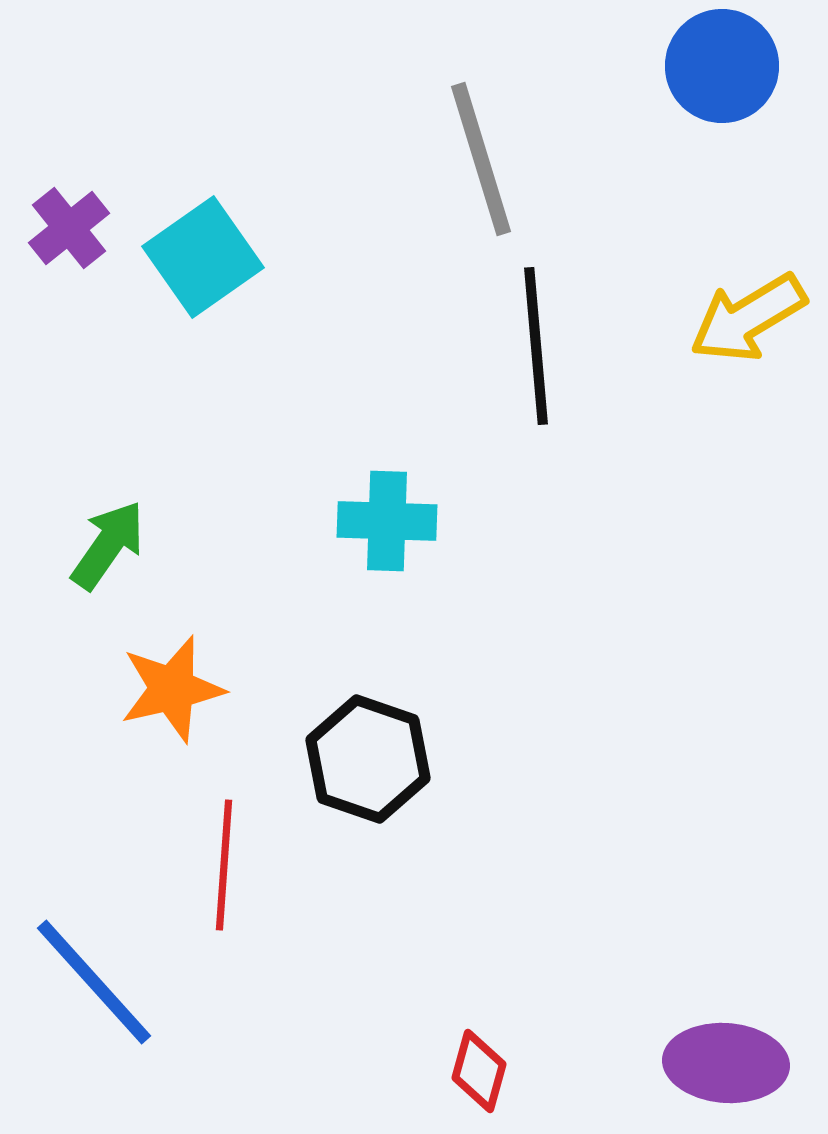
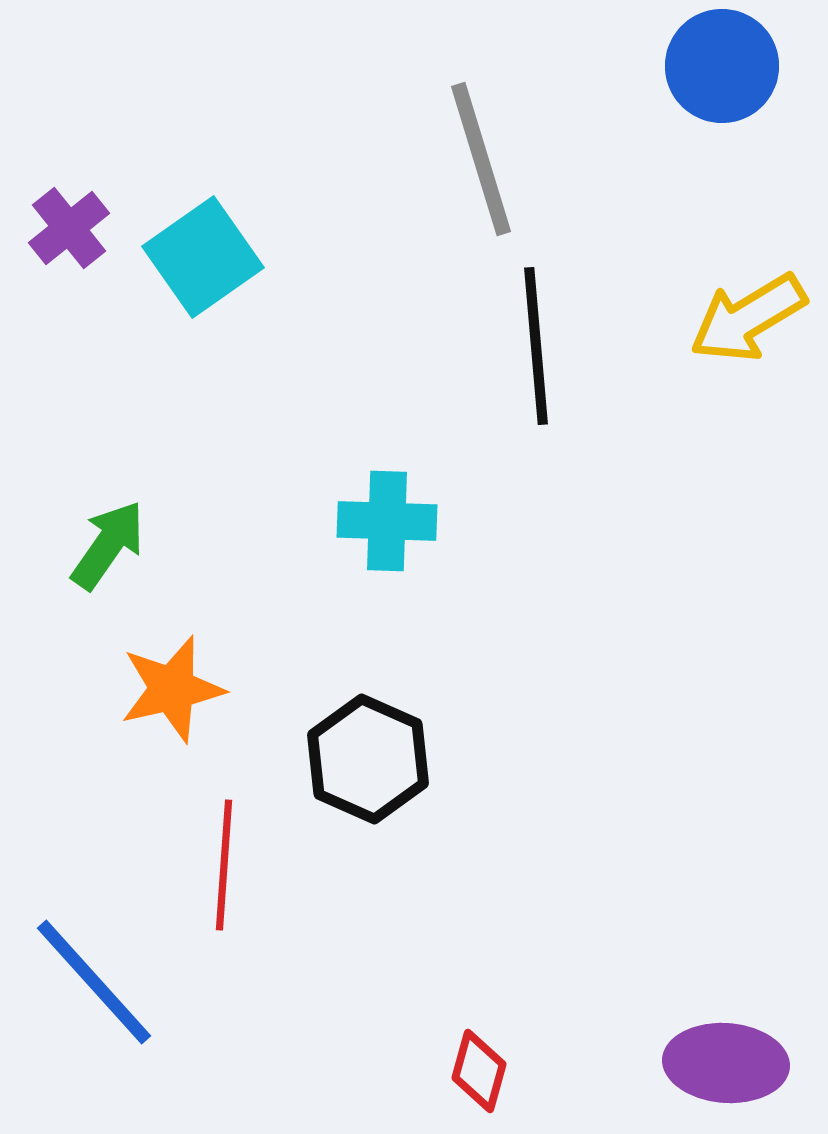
black hexagon: rotated 5 degrees clockwise
